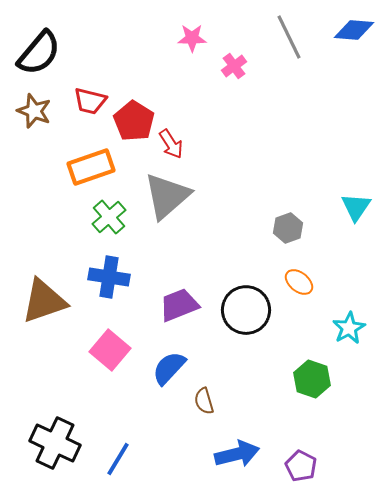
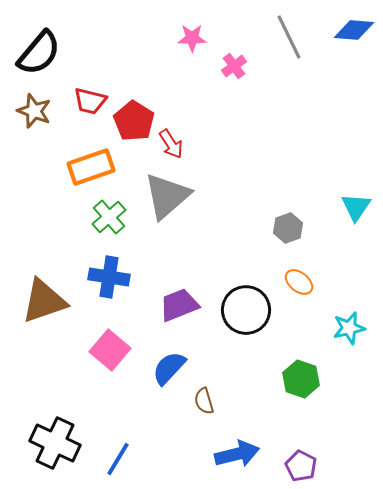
cyan star: rotated 16 degrees clockwise
green hexagon: moved 11 px left
